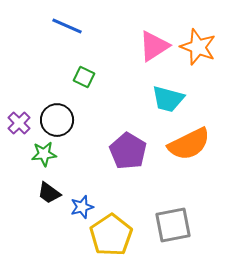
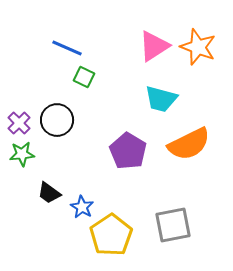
blue line: moved 22 px down
cyan trapezoid: moved 7 px left
green star: moved 22 px left
blue star: rotated 25 degrees counterclockwise
